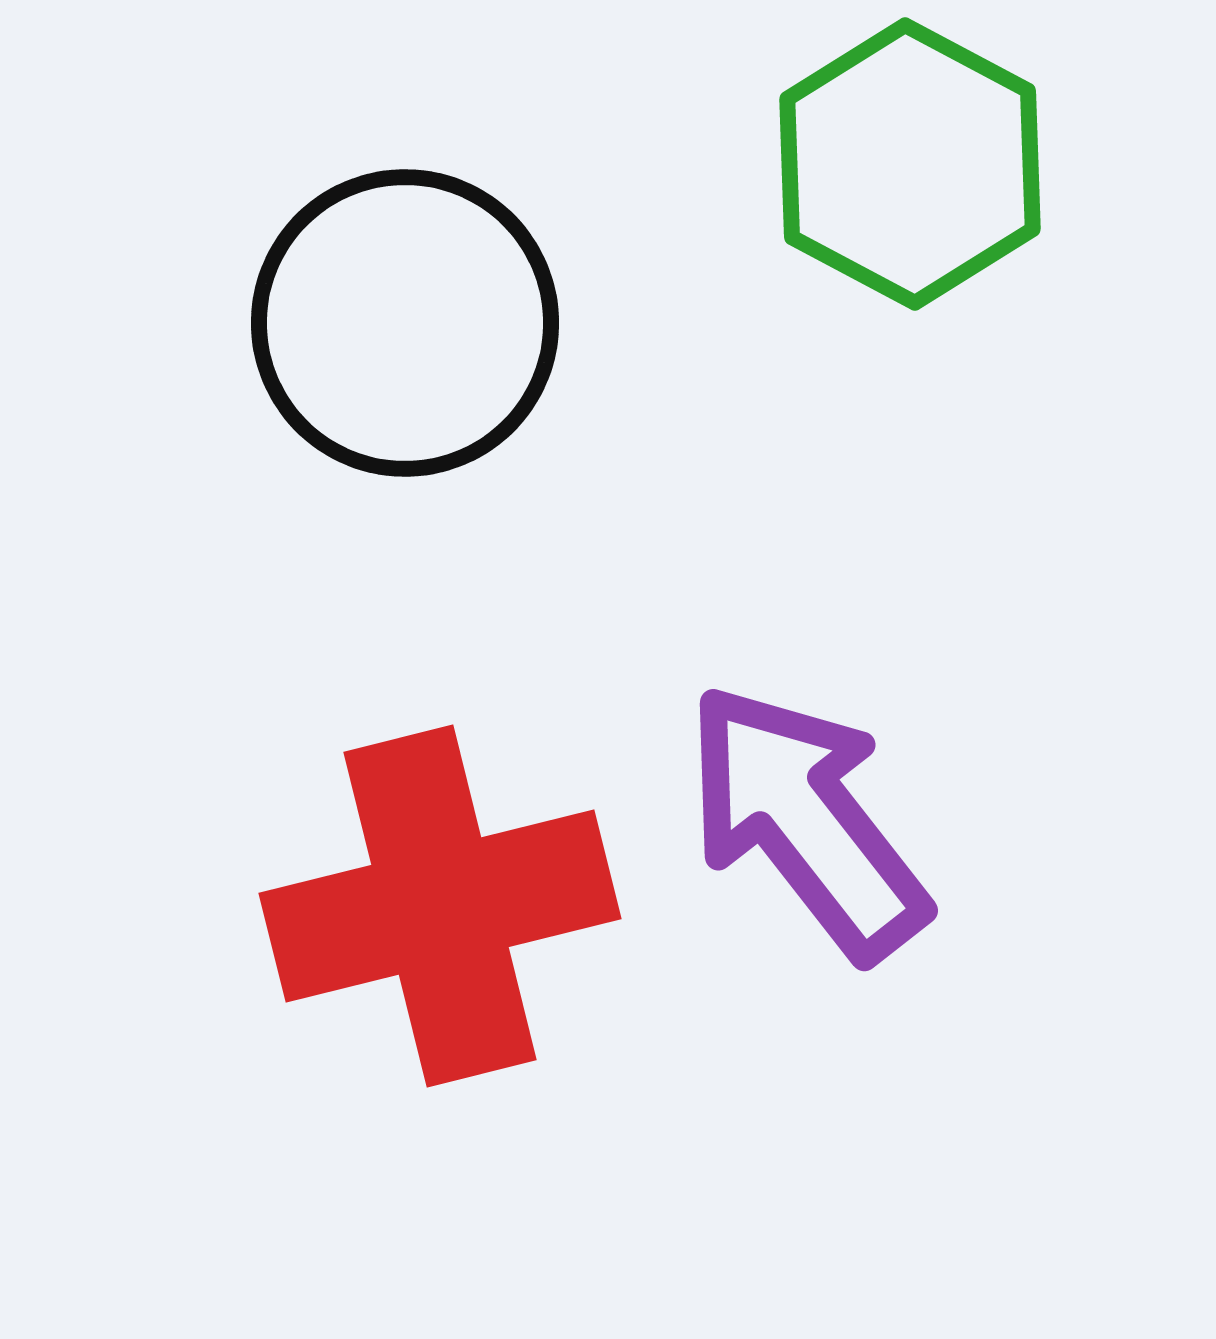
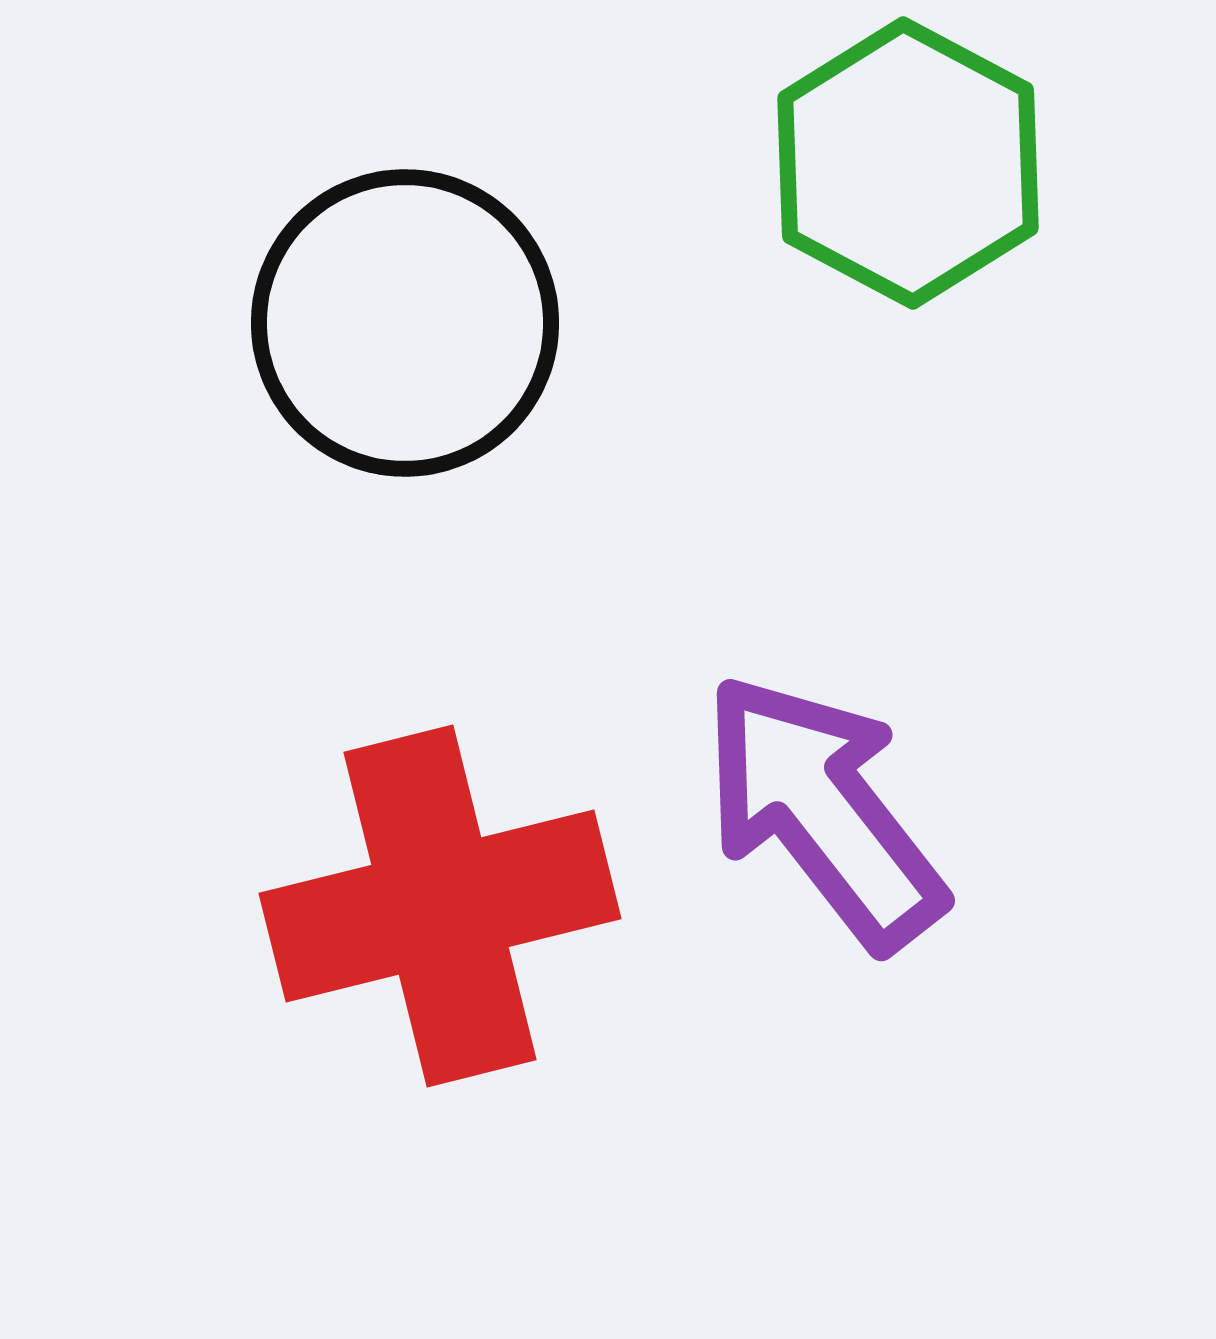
green hexagon: moved 2 px left, 1 px up
purple arrow: moved 17 px right, 10 px up
